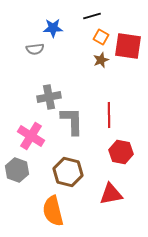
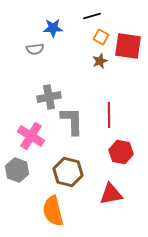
brown star: moved 1 px left, 1 px down
